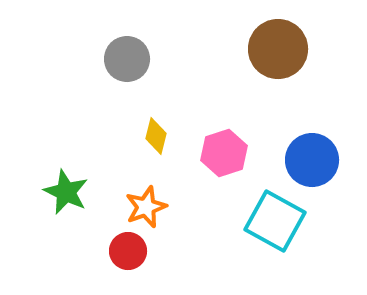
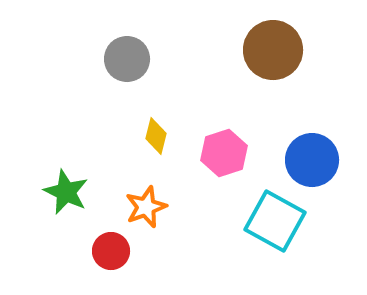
brown circle: moved 5 px left, 1 px down
red circle: moved 17 px left
